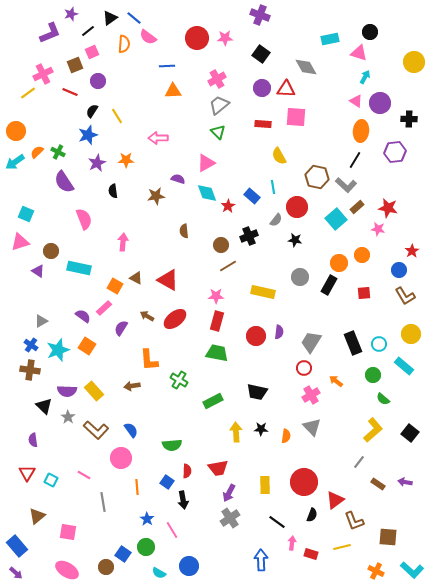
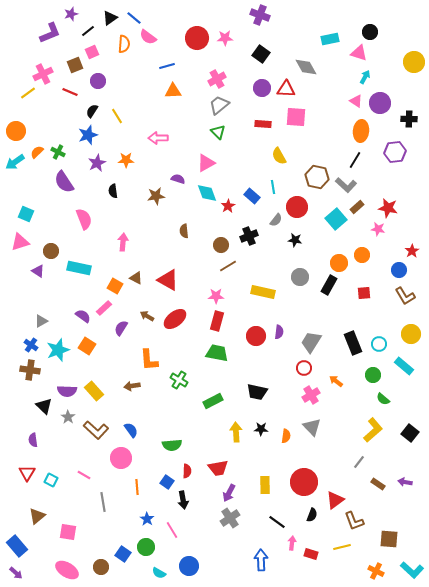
blue line at (167, 66): rotated 14 degrees counterclockwise
brown square at (388, 537): moved 1 px right, 2 px down
brown circle at (106, 567): moved 5 px left
